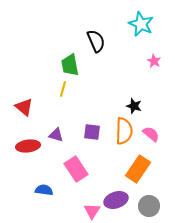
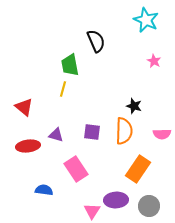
cyan star: moved 5 px right, 4 px up
pink semicircle: moved 11 px right; rotated 138 degrees clockwise
purple ellipse: rotated 15 degrees clockwise
